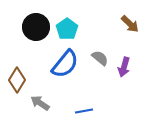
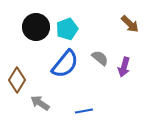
cyan pentagon: rotated 15 degrees clockwise
